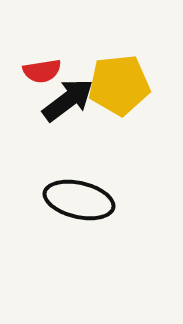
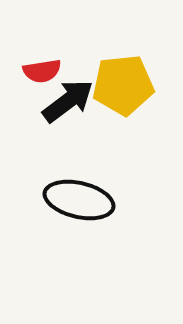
yellow pentagon: moved 4 px right
black arrow: moved 1 px down
